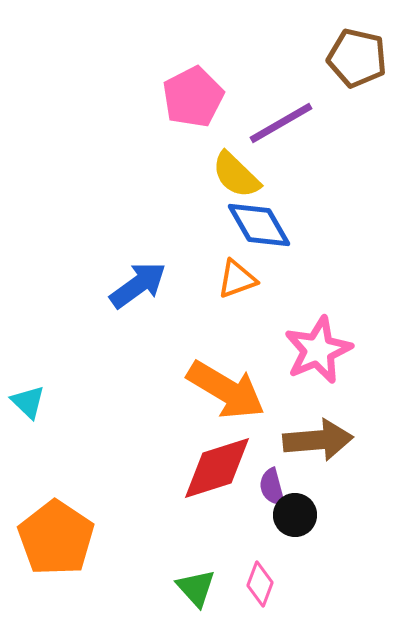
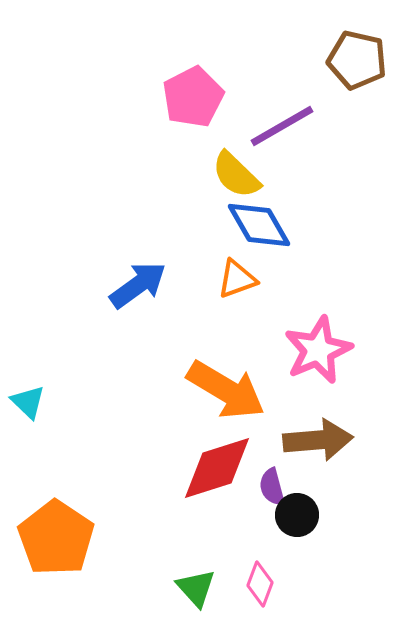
brown pentagon: moved 2 px down
purple line: moved 1 px right, 3 px down
black circle: moved 2 px right
